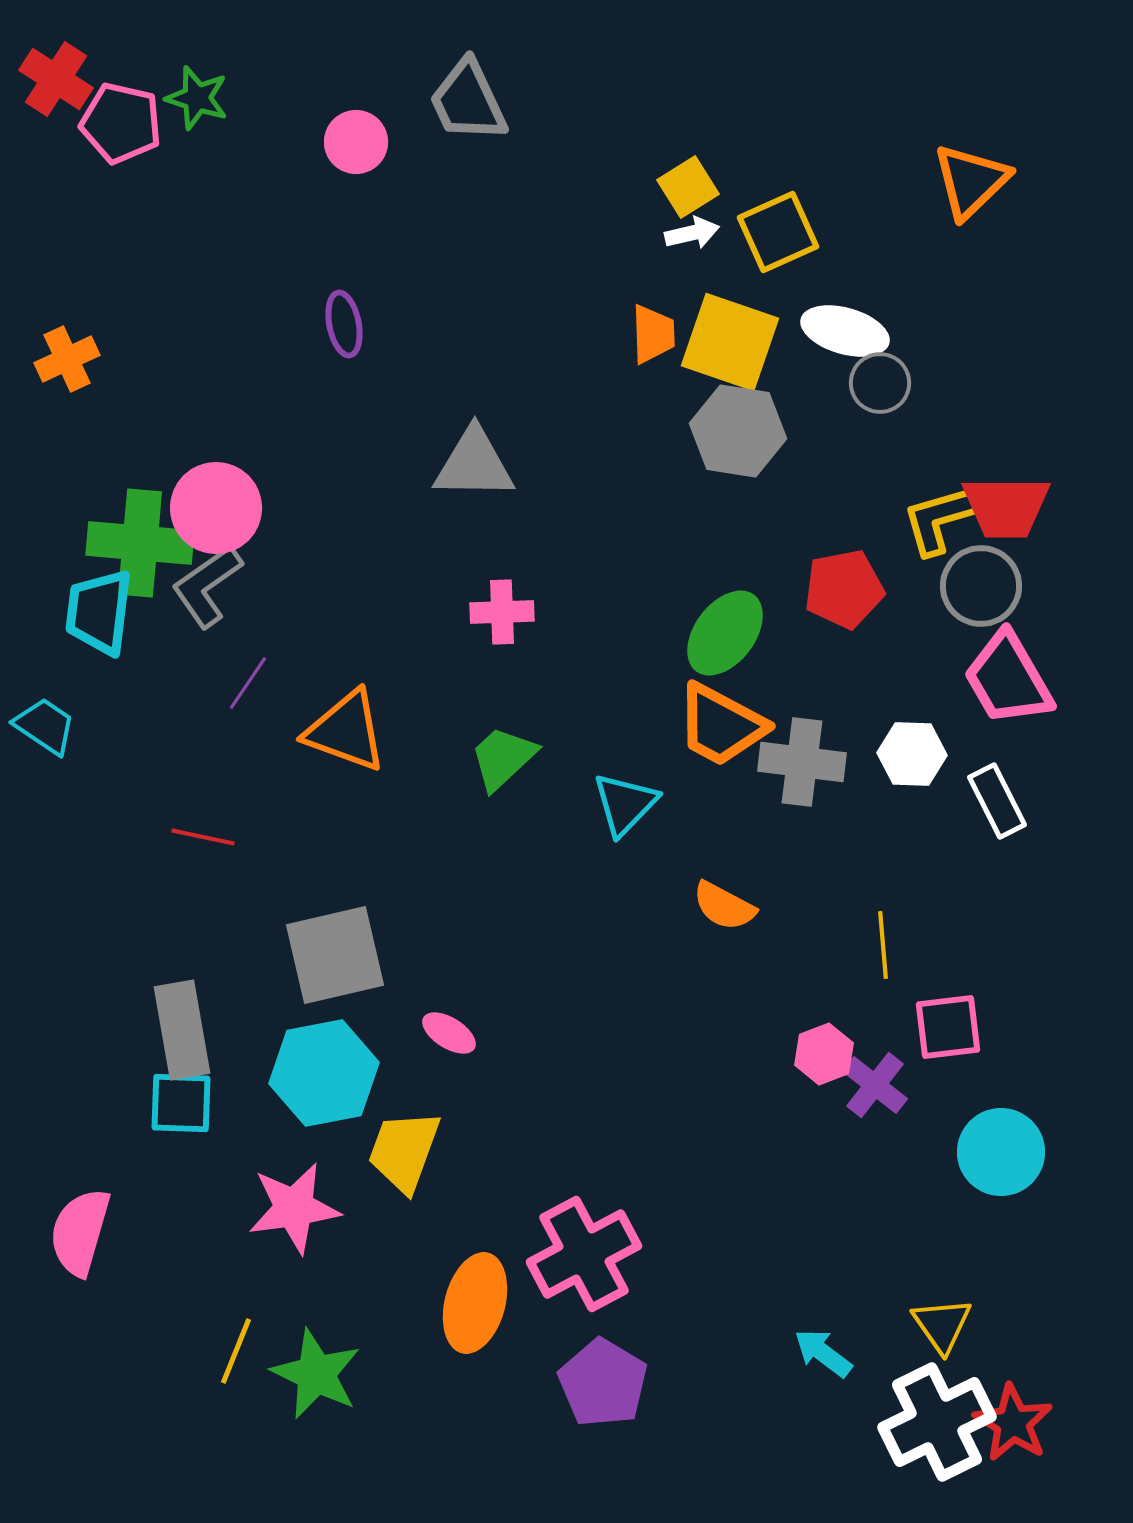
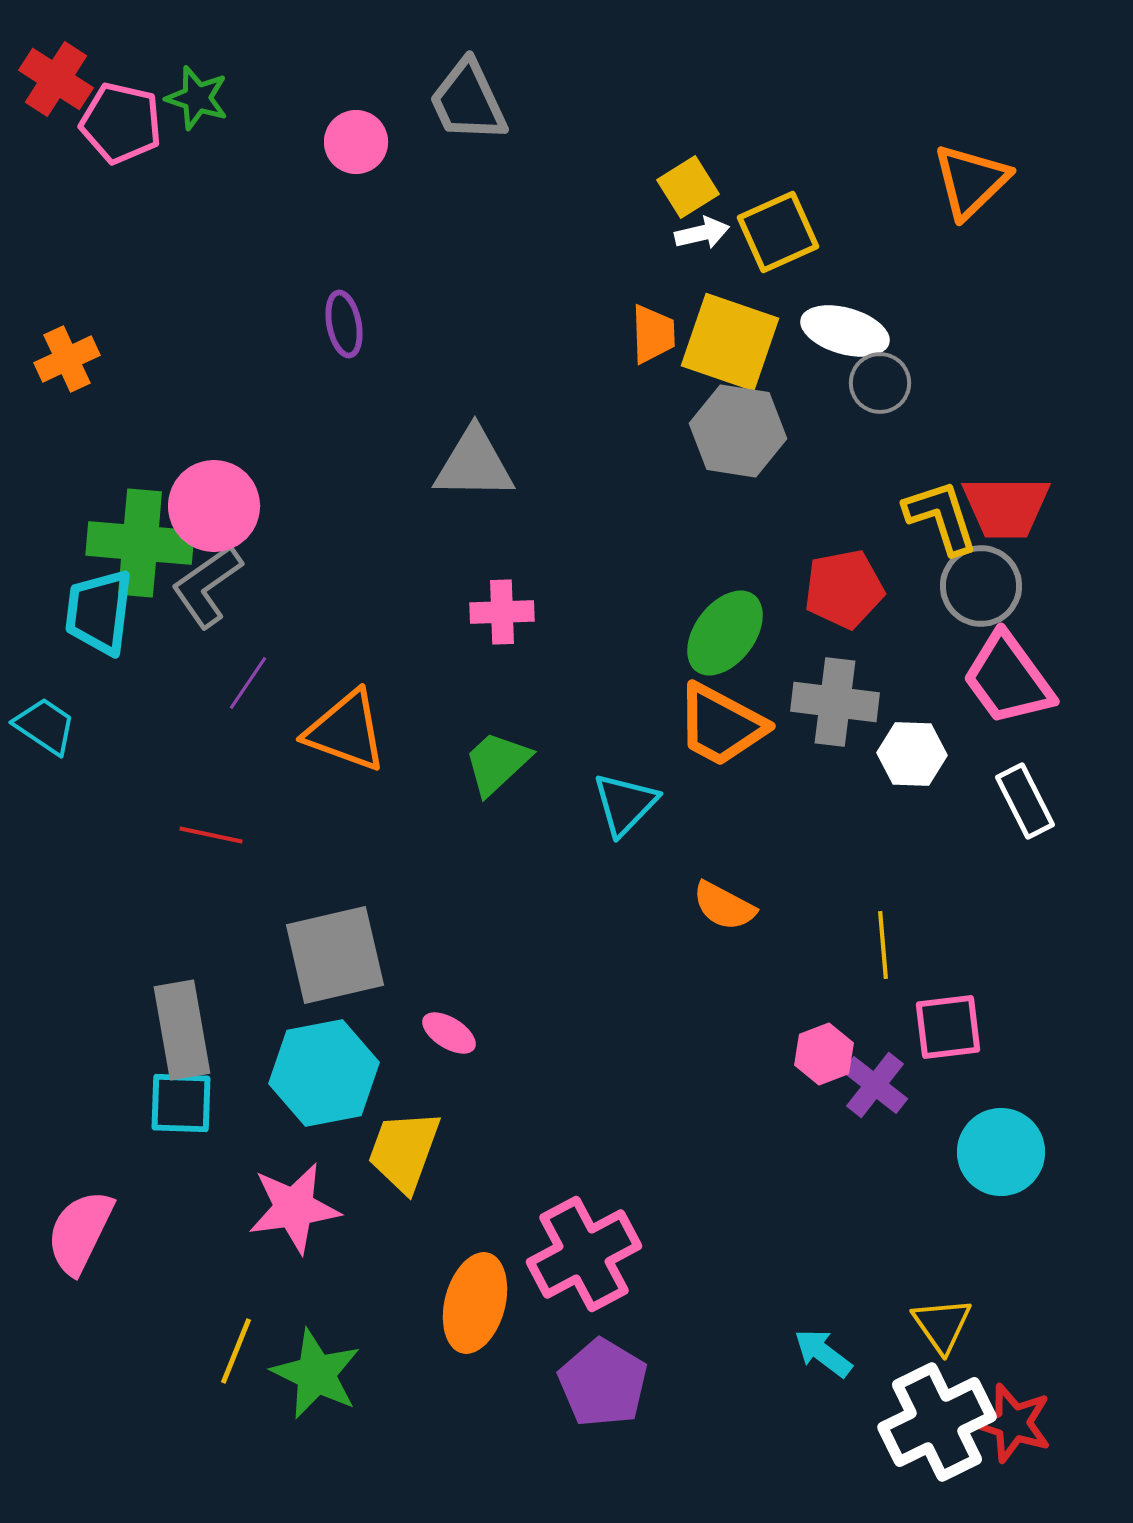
white arrow at (692, 233): moved 10 px right
pink circle at (216, 508): moved 2 px left, 2 px up
yellow L-shape at (940, 519): moved 1 px right, 2 px up; rotated 88 degrees clockwise
pink trapezoid at (1008, 679): rotated 6 degrees counterclockwise
green trapezoid at (503, 758): moved 6 px left, 5 px down
gray cross at (802, 762): moved 33 px right, 60 px up
white rectangle at (997, 801): moved 28 px right
red line at (203, 837): moved 8 px right, 2 px up
pink semicircle at (80, 1232): rotated 10 degrees clockwise
red star at (1013, 1423): rotated 14 degrees counterclockwise
